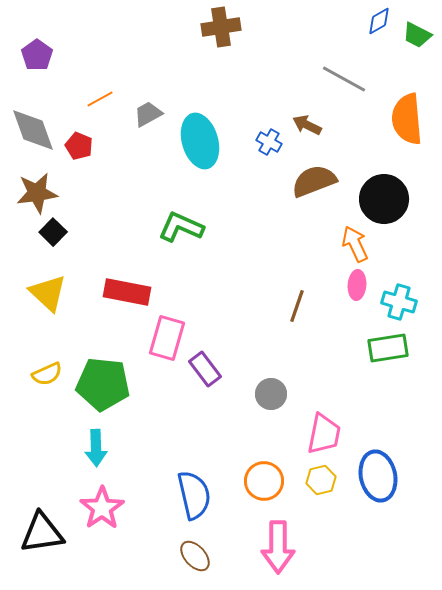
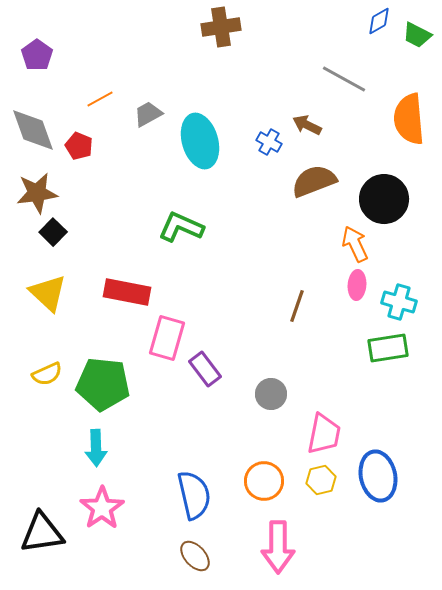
orange semicircle: moved 2 px right
